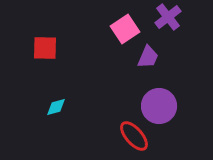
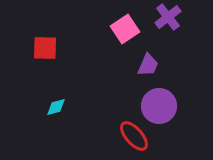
purple trapezoid: moved 8 px down
